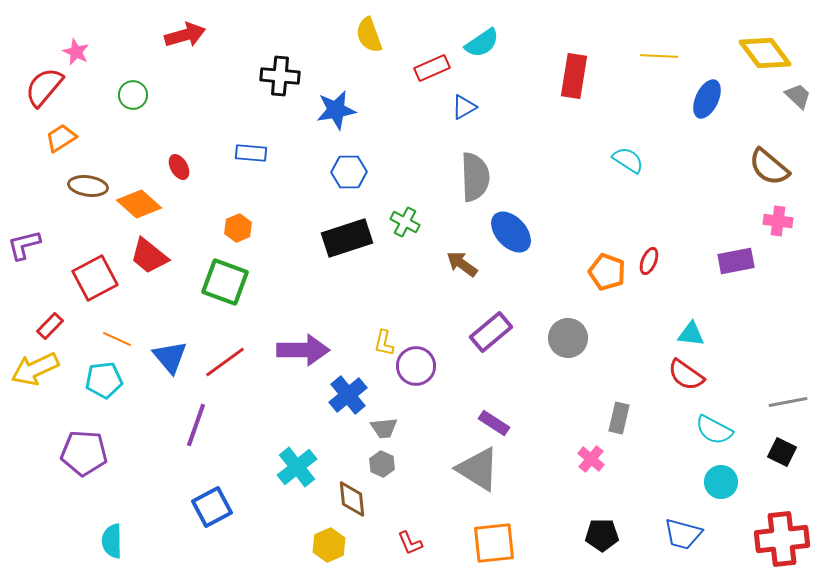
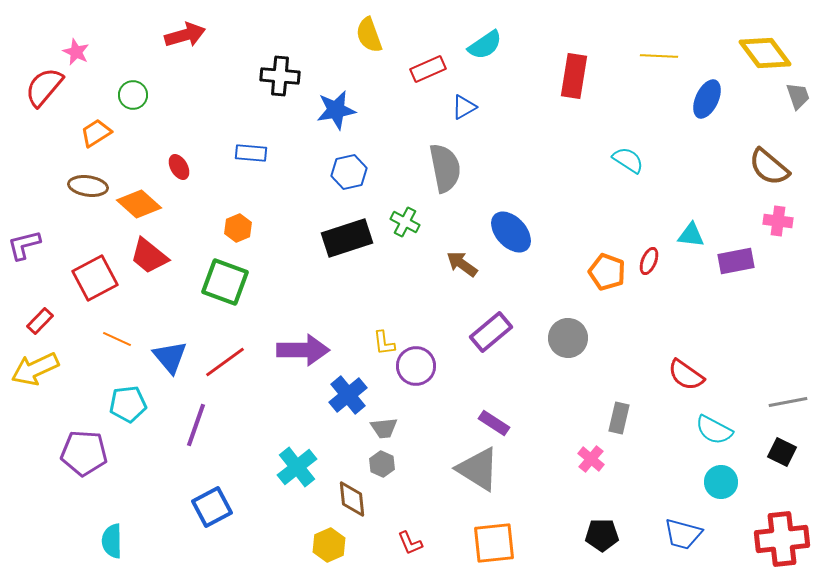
cyan semicircle at (482, 43): moved 3 px right, 2 px down
red rectangle at (432, 68): moved 4 px left, 1 px down
gray trapezoid at (798, 96): rotated 28 degrees clockwise
orange trapezoid at (61, 138): moved 35 px right, 5 px up
blue hexagon at (349, 172): rotated 12 degrees counterclockwise
gray semicircle at (475, 177): moved 30 px left, 9 px up; rotated 9 degrees counterclockwise
red rectangle at (50, 326): moved 10 px left, 5 px up
cyan triangle at (691, 334): moved 99 px up
yellow L-shape at (384, 343): rotated 20 degrees counterclockwise
cyan pentagon at (104, 380): moved 24 px right, 24 px down
